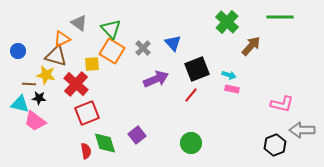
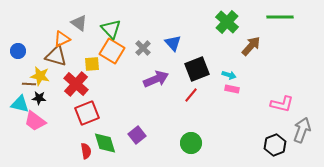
yellow star: moved 6 px left, 1 px down
gray arrow: rotated 110 degrees clockwise
